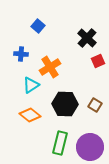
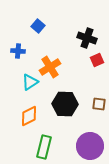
black cross: rotated 24 degrees counterclockwise
blue cross: moved 3 px left, 3 px up
red square: moved 1 px left, 1 px up
cyan triangle: moved 1 px left, 3 px up
brown square: moved 4 px right, 1 px up; rotated 24 degrees counterclockwise
orange diamond: moved 1 px left, 1 px down; rotated 65 degrees counterclockwise
green rectangle: moved 16 px left, 4 px down
purple circle: moved 1 px up
